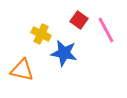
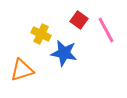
orange triangle: rotated 30 degrees counterclockwise
